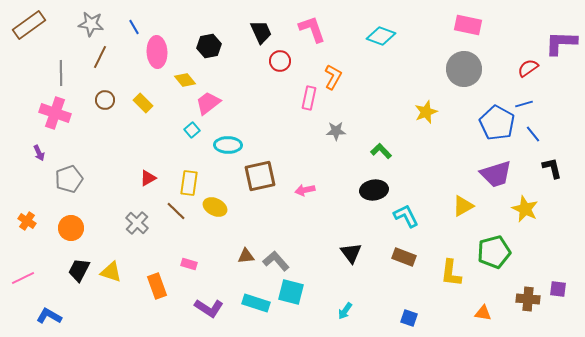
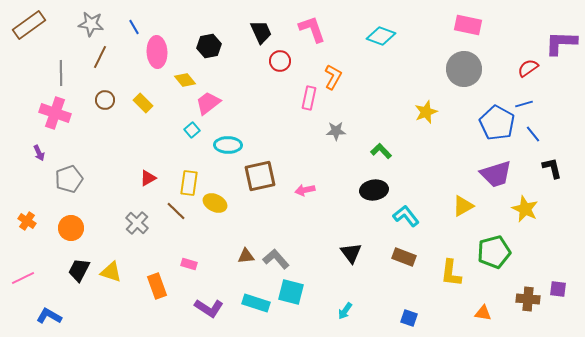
yellow ellipse at (215, 207): moved 4 px up
cyan L-shape at (406, 216): rotated 12 degrees counterclockwise
gray L-shape at (276, 261): moved 2 px up
